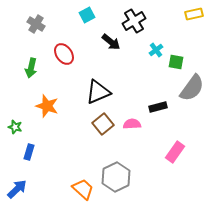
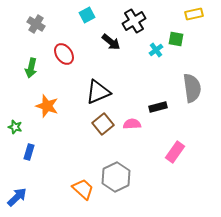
green square: moved 23 px up
gray semicircle: rotated 44 degrees counterclockwise
blue arrow: moved 8 px down
